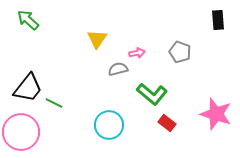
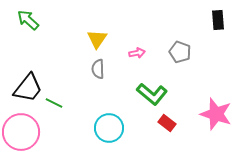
gray semicircle: moved 20 px left; rotated 78 degrees counterclockwise
cyan circle: moved 3 px down
